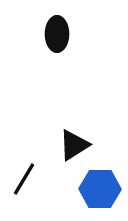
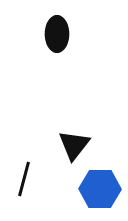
black triangle: rotated 20 degrees counterclockwise
black line: rotated 16 degrees counterclockwise
